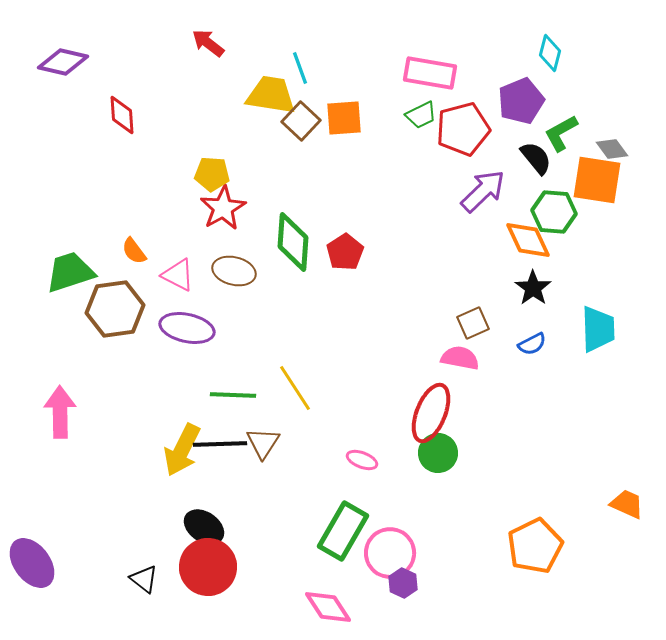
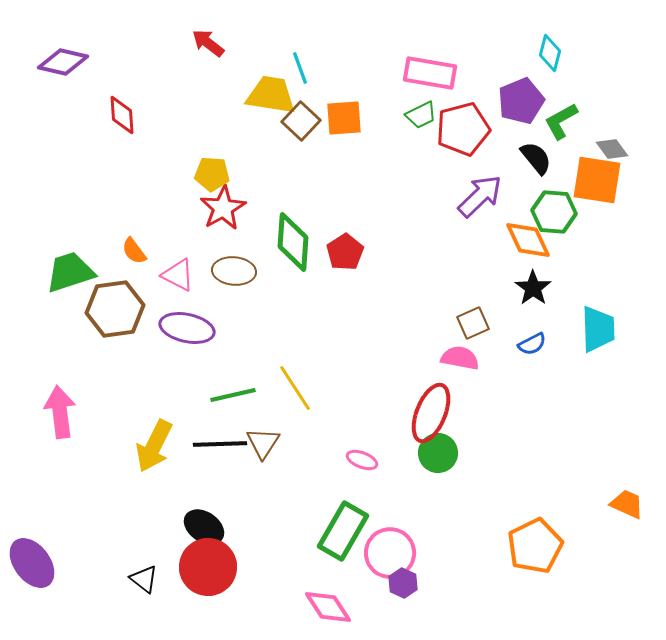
green L-shape at (561, 133): moved 12 px up
purple arrow at (483, 191): moved 3 px left, 5 px down
brown ellipse at (234, 271): rotated 9 degrees counterclockwise
green line at (233, 395): rotated 15 degrees counterclockwise
pink arrow at (60, 412): rotated 6 degrees counterclockwise
yellow arrow at (182, 450): moved 28 px left, 4 px up
